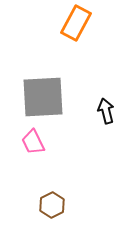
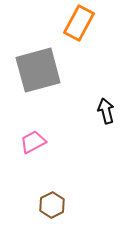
orange rectangle: moved 3 px right
gray square: moved 5 px left, 27 px up; rotated 12 degrees counterclockwise
pink trapezoid: rotated 88 degrees clockwise
